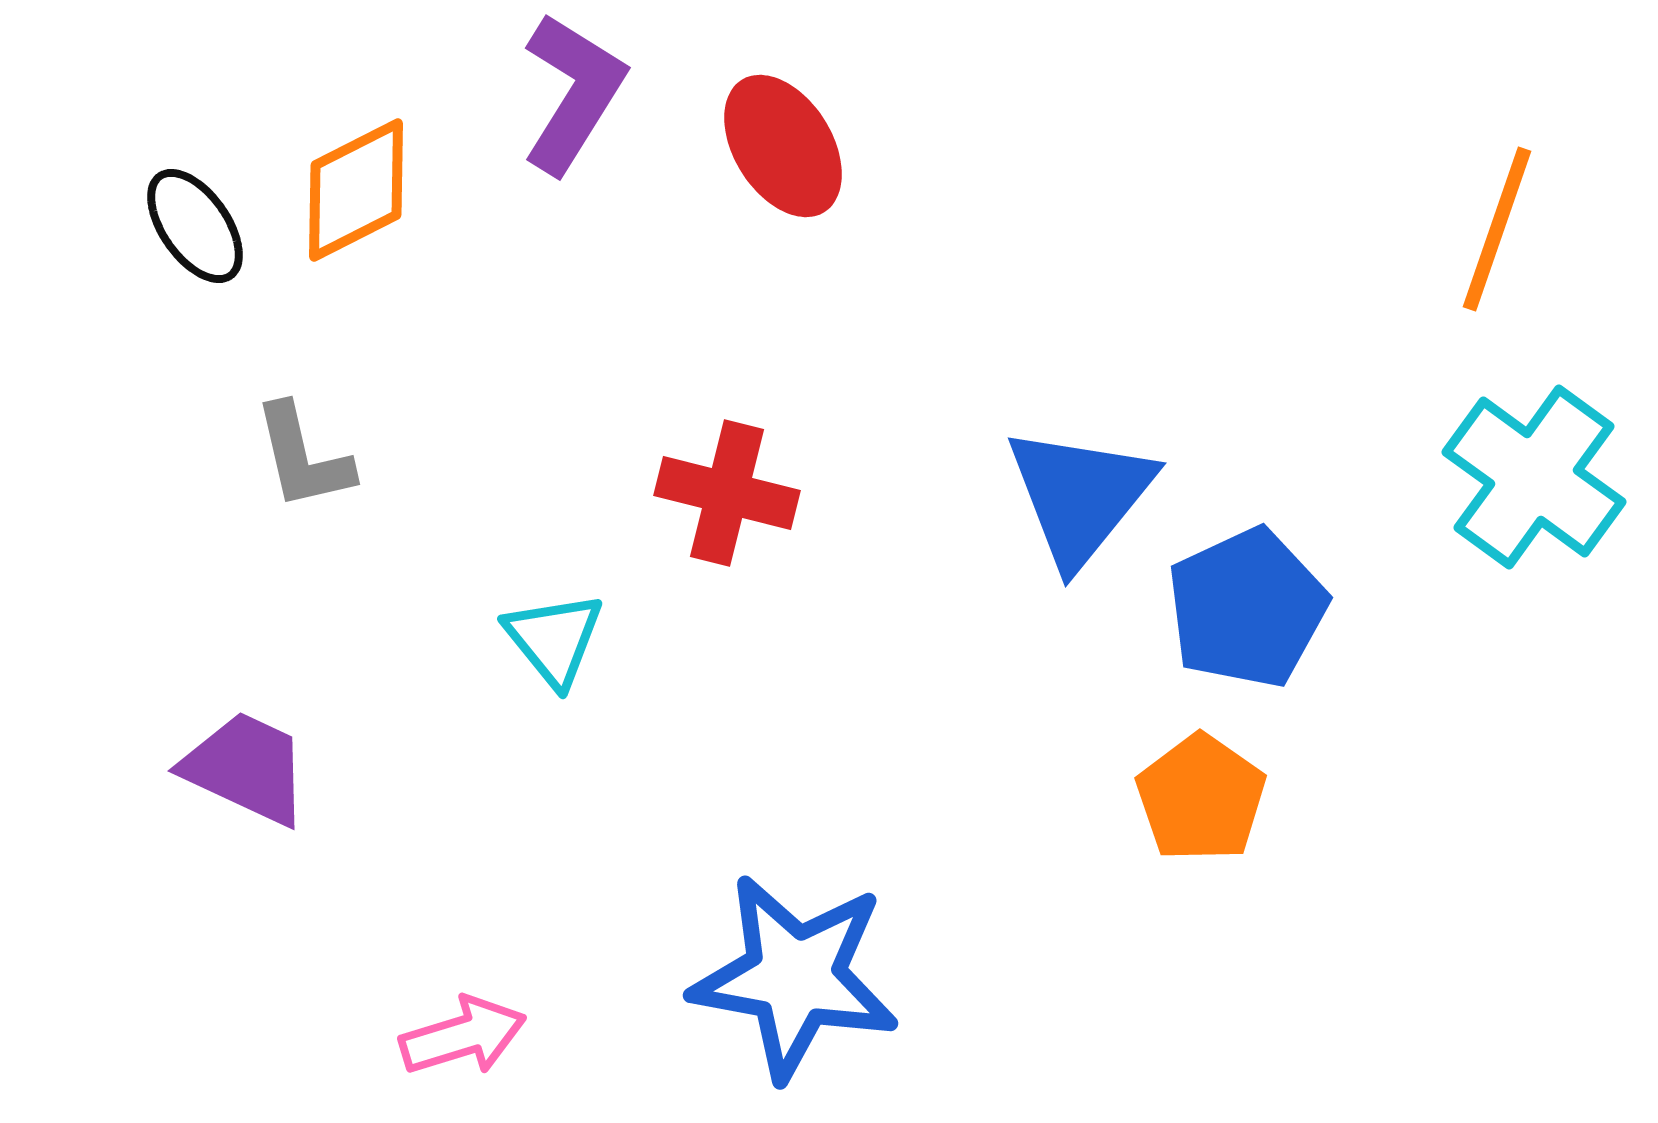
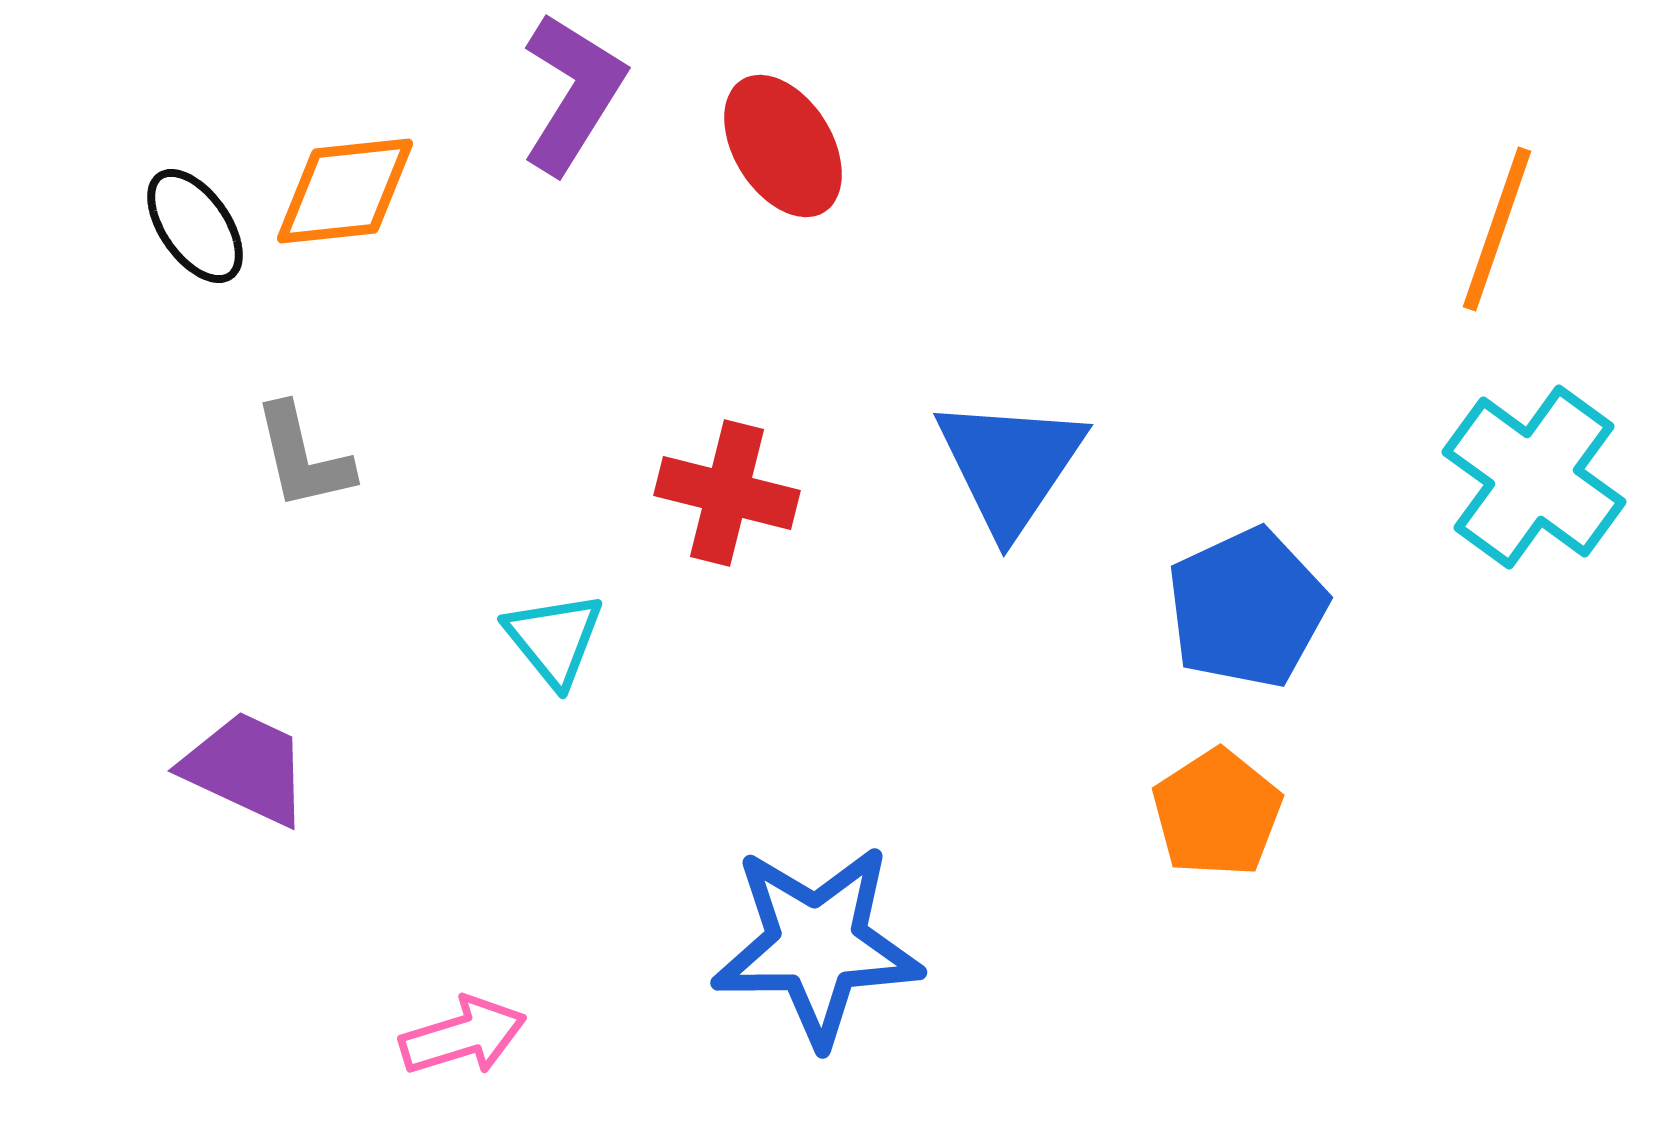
orange diamond: moved 11 px left, 1 px down; rotated 21 degrees clockwise
blue triangle: moved 70 px left, 31 px up; rotated 5 degrees counterclockwise
orange pentagon: moved 16 px right, 15 px down; rotated 4 degrees clockwise
blue star: moved 22 px right, 32 px up; rotated 11 degrees counterclockwise
